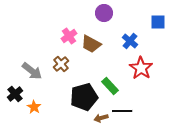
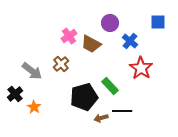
purple circle: moved 6 px right, 10 px down
